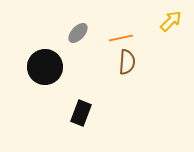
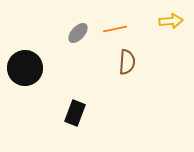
yellow arrow: rotated 40 degrees clockwise
orange line: moved 6 px left, 9 px up
black circle: moved 20 px left, 1 px down
black rectangle: moved 6 px left
